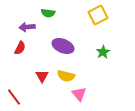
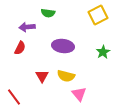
purple ellipse: rotated 15 degrees counterclockwise
